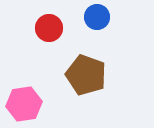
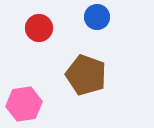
red circle: moved 10 px left
